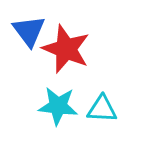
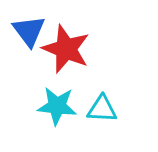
cyan star: moved 1 px left
